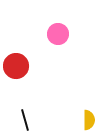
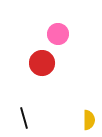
red circle: moved 26 px right, 3 px up
black line: moved 1 px left, 2 px up
